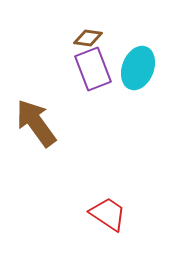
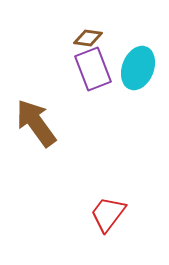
red trapezoid: rotated 87 degrees counterclockwise
